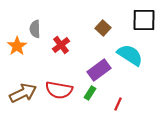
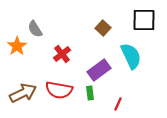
gray semicircle: rotated 30 degrees counterclockwise
red cross: moved 1 px right, 9 px down
cyan semicircle: moved 1 px right, 1 px down; rotated 32 degrees clockwise
green rectangle: rotated 40 degrees counterclockwise
